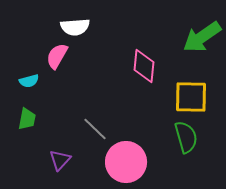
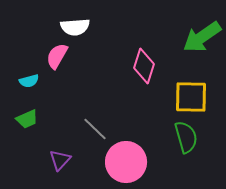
pink diamond: rotated 12 degrees clockwise
green trapezoid: rotated 55 degrees clockwise
